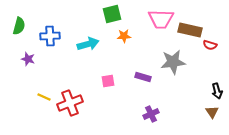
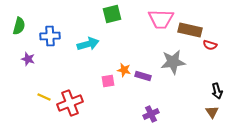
orange star: moved 34 px down; rotated 16 degrees clockwise
purple rectangle: moved 1 px up
